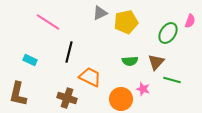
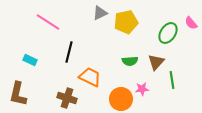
pink semicircle: moved 1 px right, 2 px down; rotated 120 degrees clockwise
green line: rotated 66 degrees clockwise
pink star: moved 1 px left; rotated 24 degrees counterclockwise
